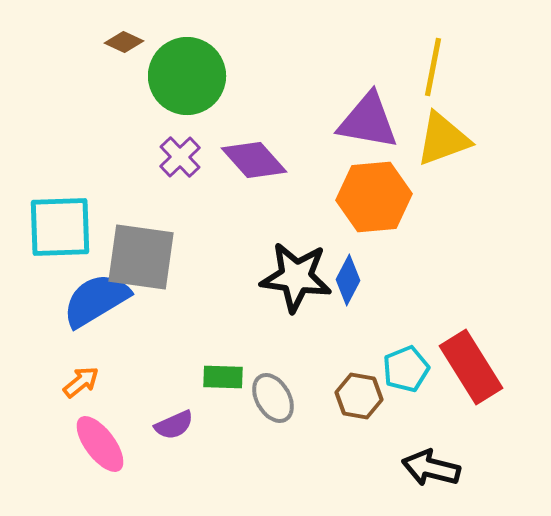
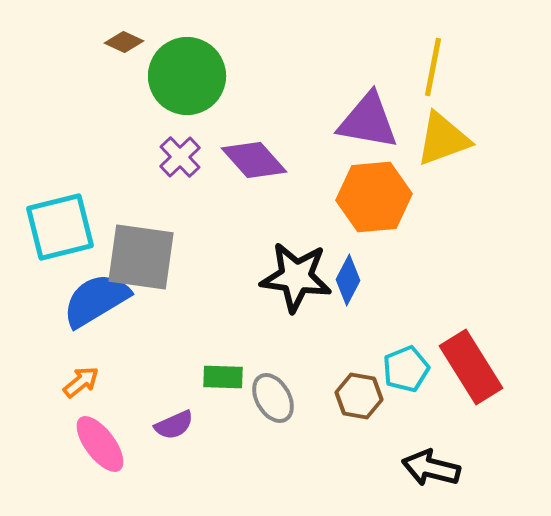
cyan square: rotated 12 degrees counterclockwise
